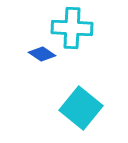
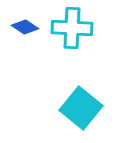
blue diamond: moved 17 px left, 27 px up
